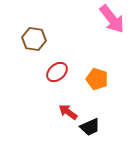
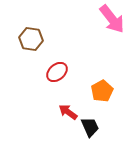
brown hexagon: moved 3 px left
orange pentagon: moved 5 px right, 12 px down; rotated 25 degrees clockwise
black trapezoid: rotated 90 degrees counterclockwise
